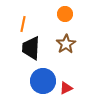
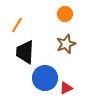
orange line: moved 6 px left, 1 px down; rotated 21 degrees clockwise
brown star: rotated 12 degrees clockwise
black trapezoid: moved 6 px left, 4 px down
blue circle: moved 2 px right, 3 px up
